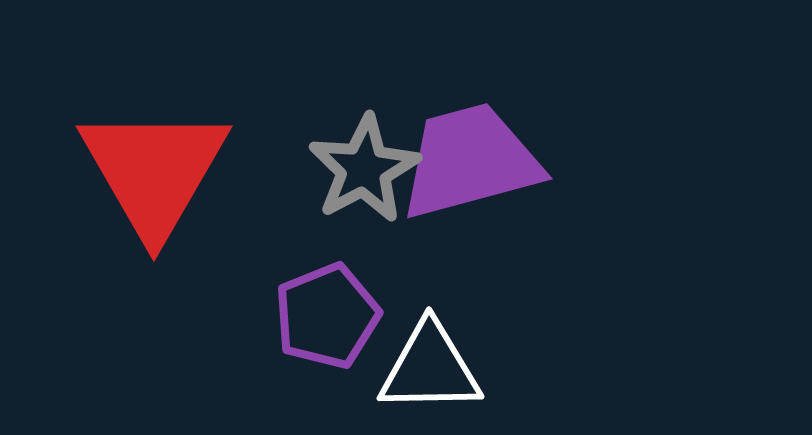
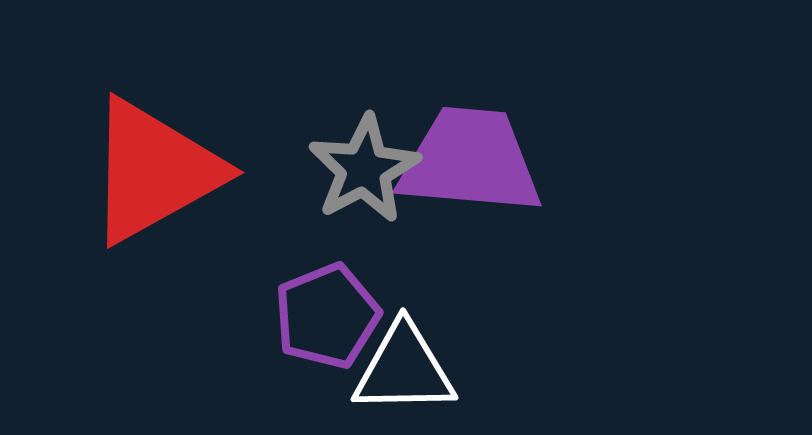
purple trapezoid: rotated 20 degrees clockwise
red triangle: rotated 31 degrees clockwise
white triangle: moved 26 px left, 1 px down
